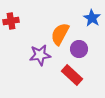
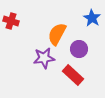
red cross: rotated 28 degrees clockwise
orange semicircle: moved 3 px left
purple star: moved 4 px right, 3 px down
red rectangle: moved 1 px right
